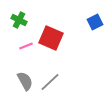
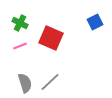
green cross: moved 1 px right, 3 px down
pink line: moved 6 px left
gray semicircle: moved 2 px down; rotated 12 degrees clockwise
